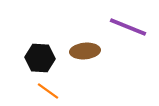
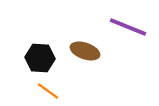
brown ellipse: rotated 24 degrees clockwise
